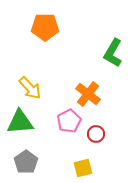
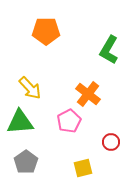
orange pentagon: moved 1 px right, 4 px down
green L-shape: moved 4 px left, 3 px up
red circle: moved 15 px right, 8 px down
